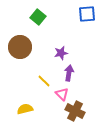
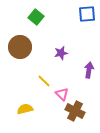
green square: moved 2 px left
purple arrow: moved 20 px right, 3 px up
